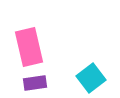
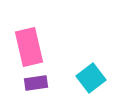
purple rectangle: moved 1 px right
